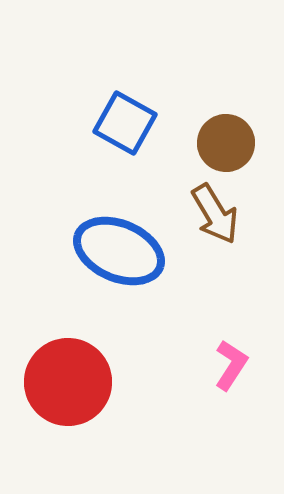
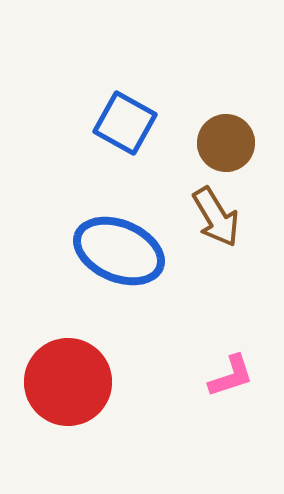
brown arrow: moved 1 px right, 3 px down
pink L-shape: moved 11 px down; rotated 39 degrees clockwise
